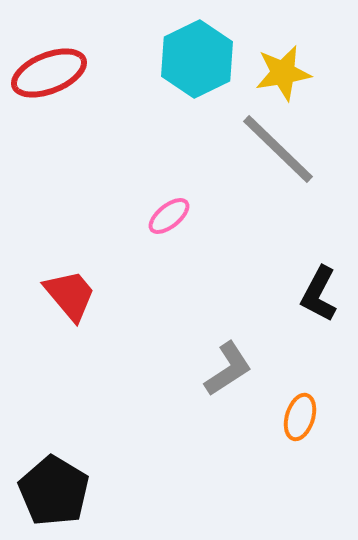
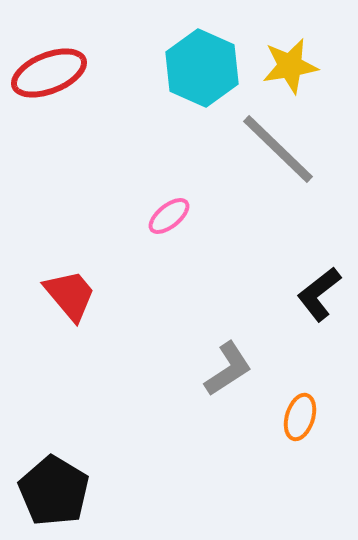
cyan hexagon: moved 5 px right, 9 px down; rotated 10 degrees counterclockwise
yellow star: moved 7 px right, 7 px up
black L-shape: rotated 24 degrees clockwise
